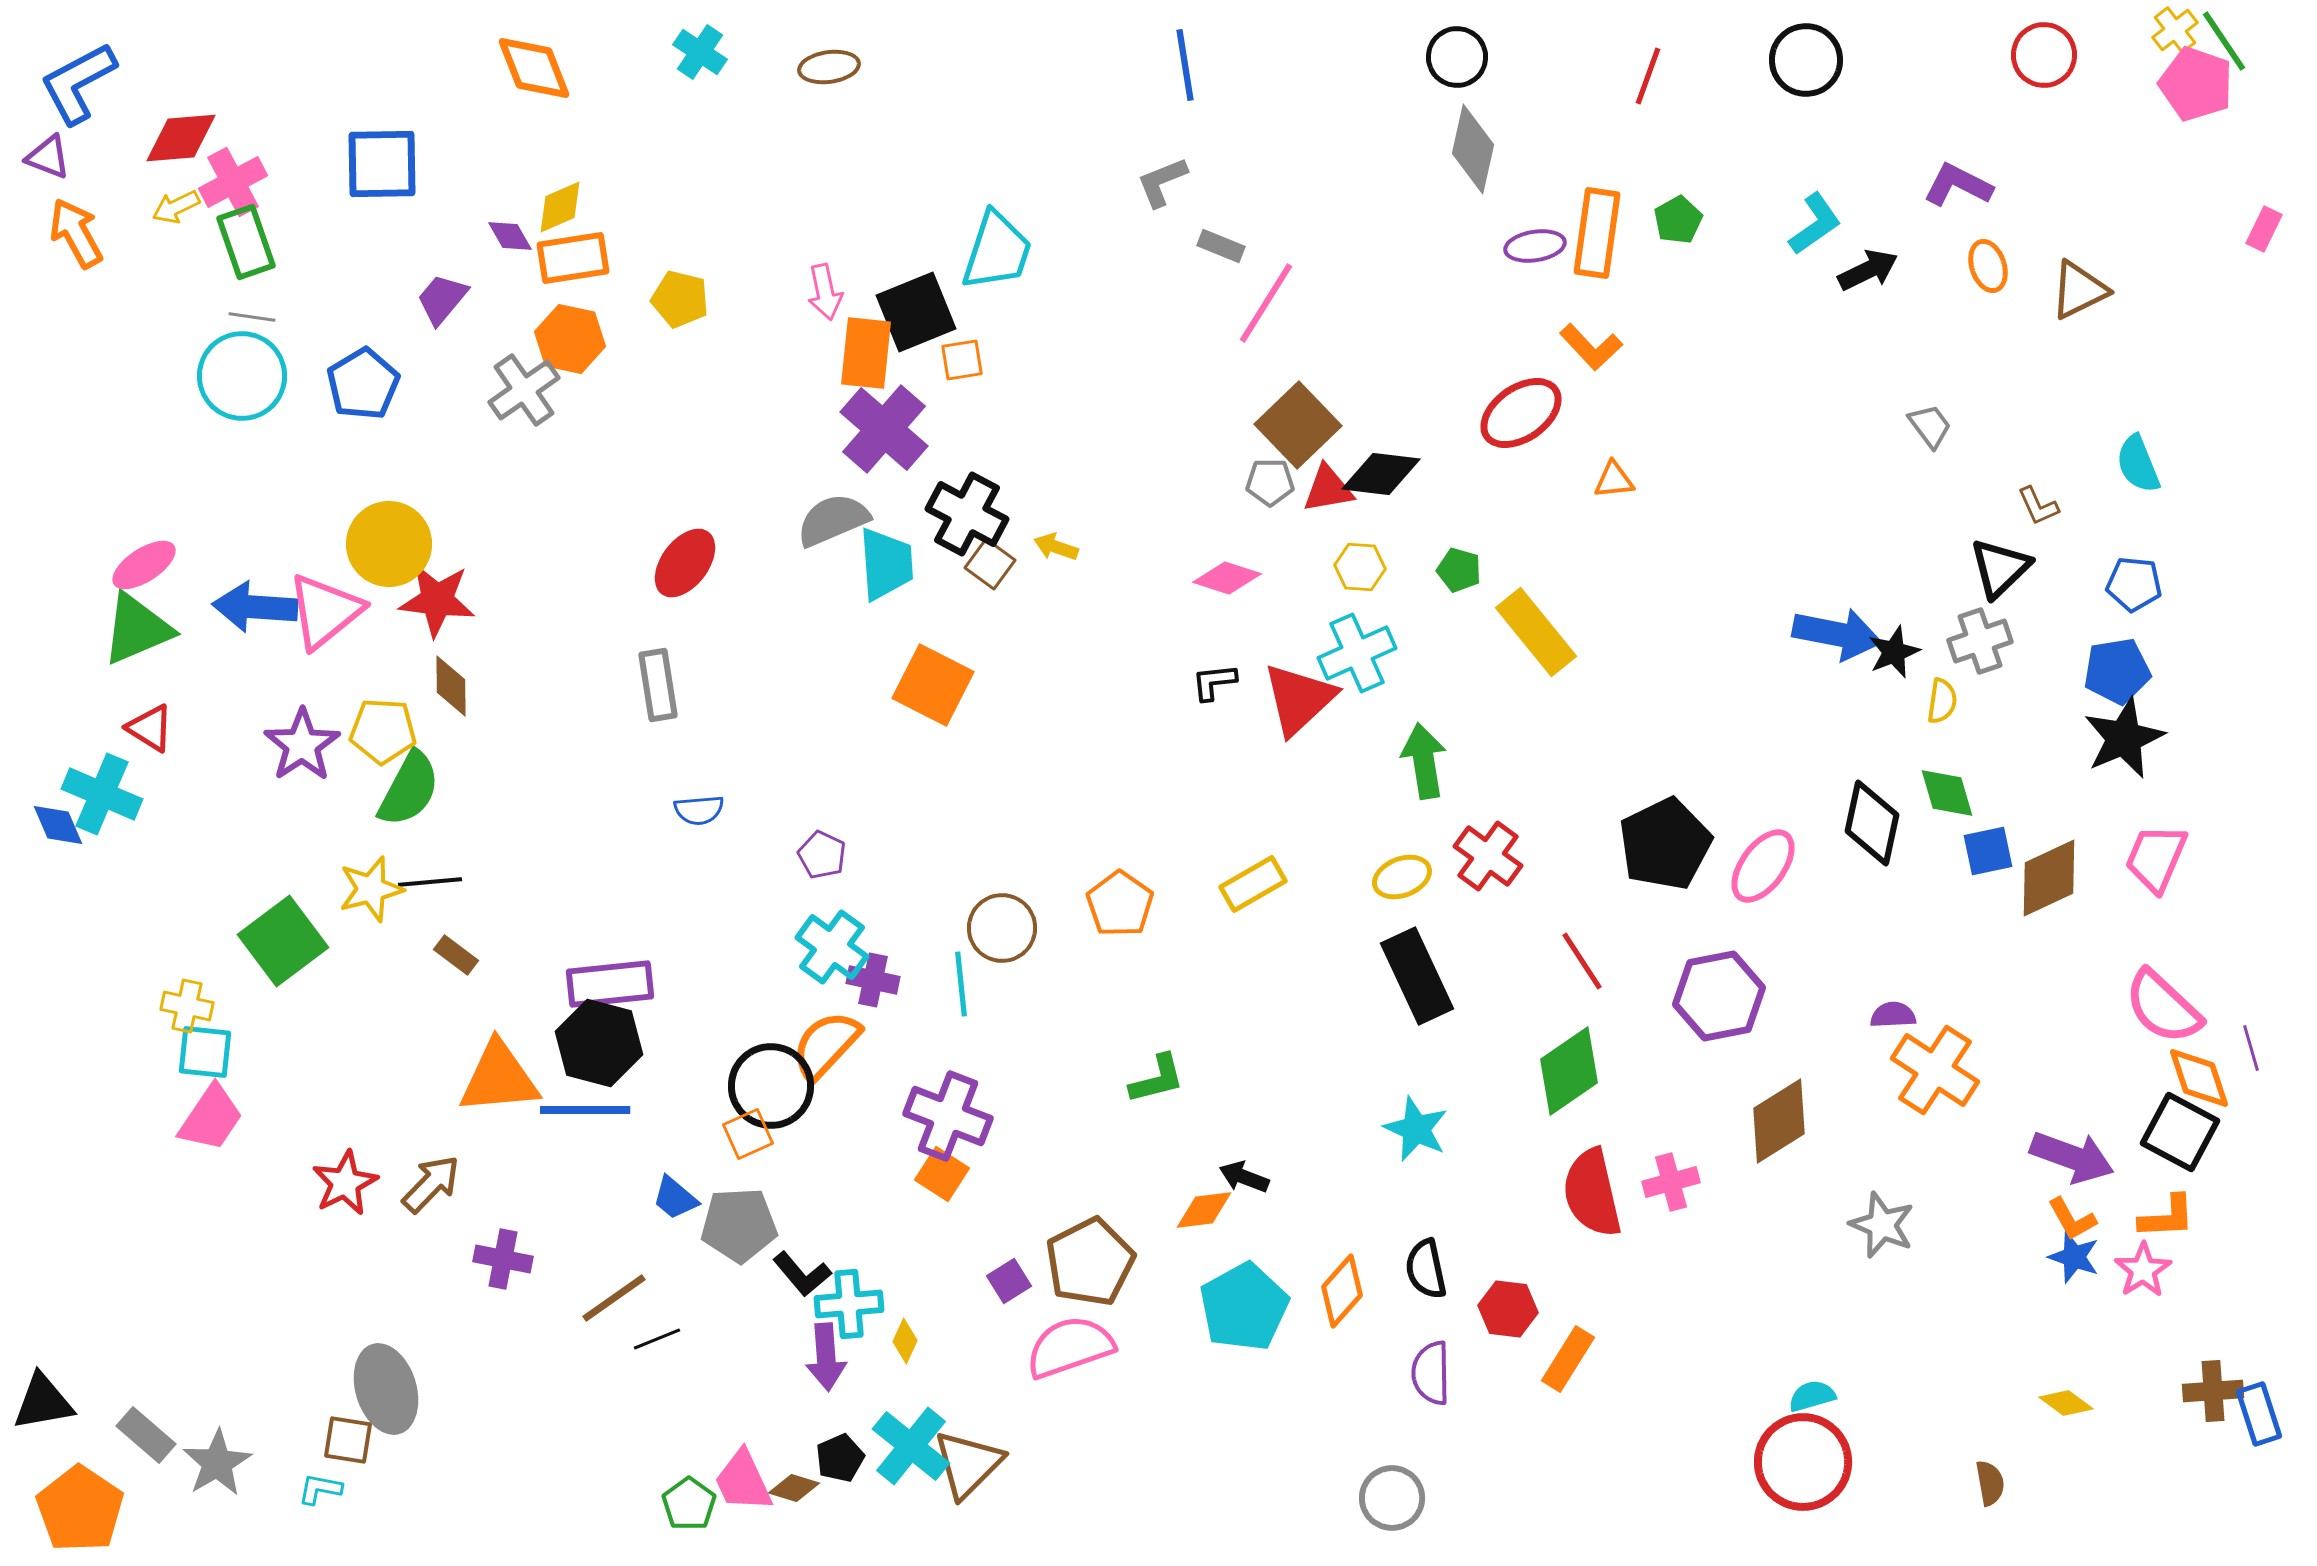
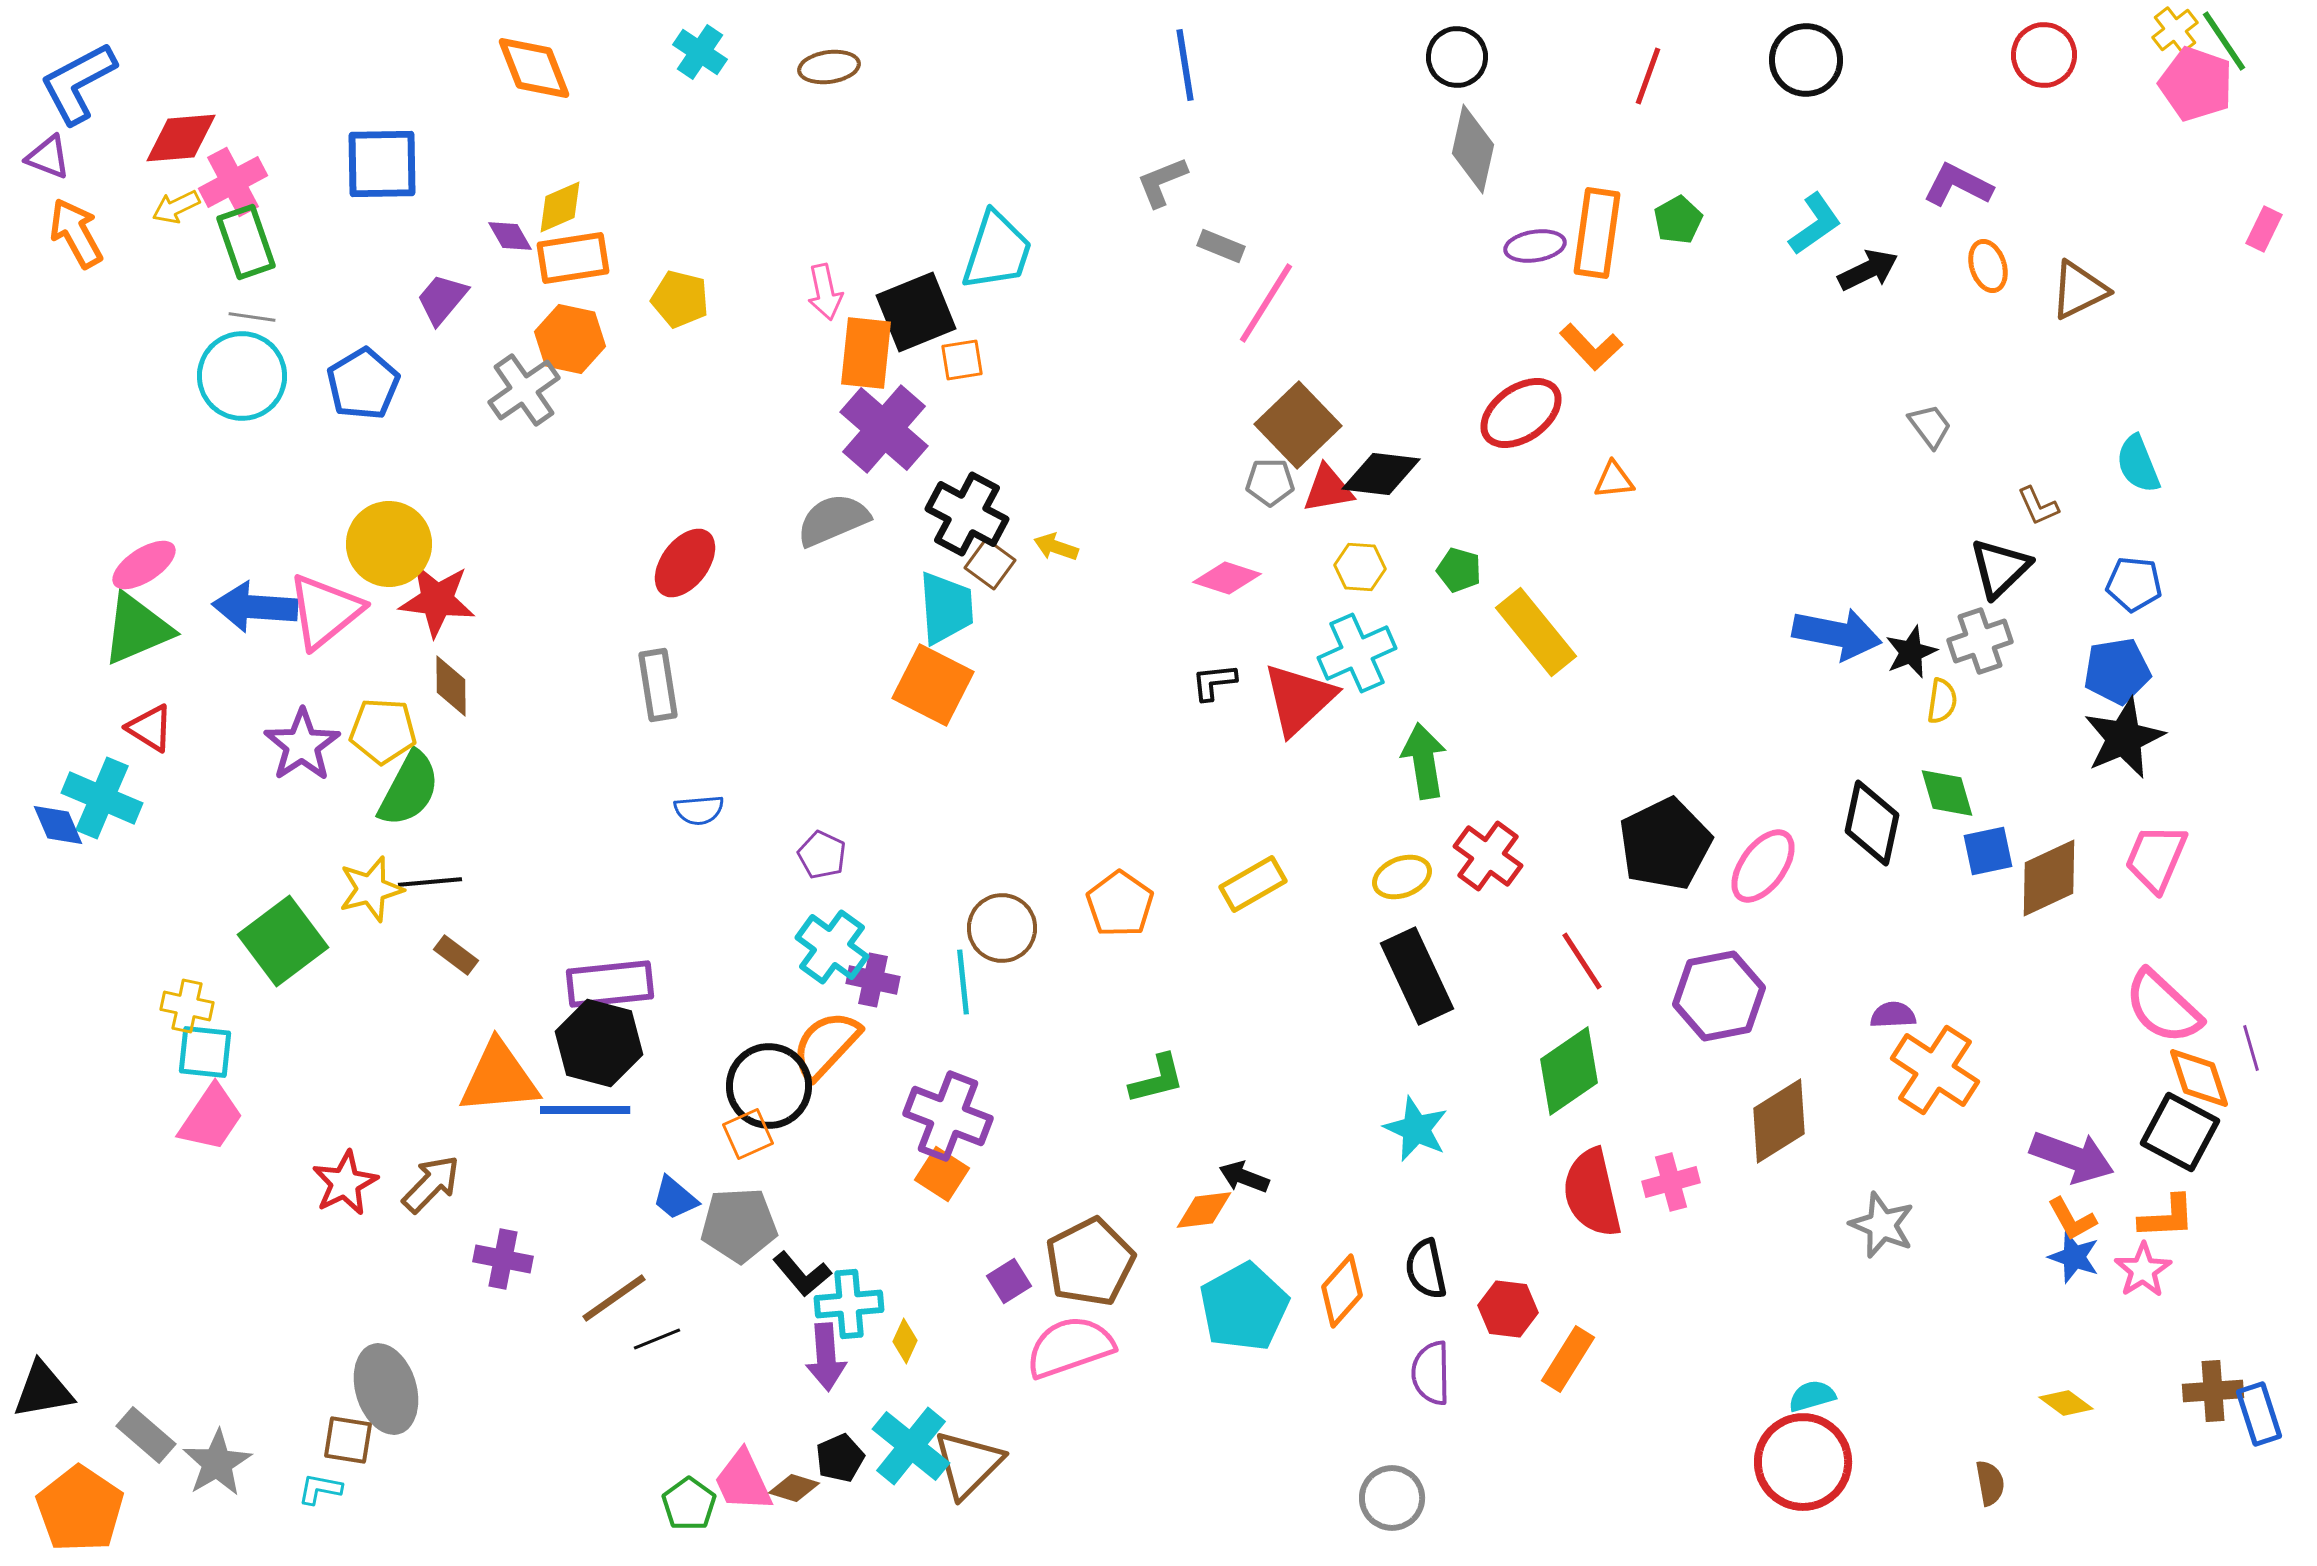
cyan trapezoid at (886, 564): moved 60 px right, 44 px down
black star at (1894, 652): moved 17 px right
cyan cross at (102, 794): moved 4 px down
cyan line at (961, 984): moved 2 px right, 2 px up
black circle at (771, 1086): moved 2 px left
black triangle at (43, 1402): moved 12 px up
